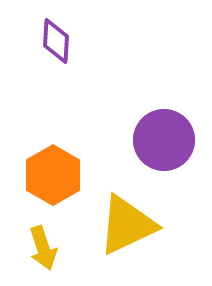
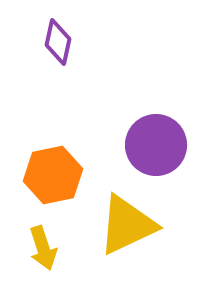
purple diamond: moved 2 px right, 1 px down; rotated 9 degrees clockwise
purple circle: moved 8 px left, 5 px down
orange hexagon: rotated 18 degrees clockwise
